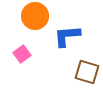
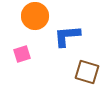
pink square: rotated 18 degrees clockwise
